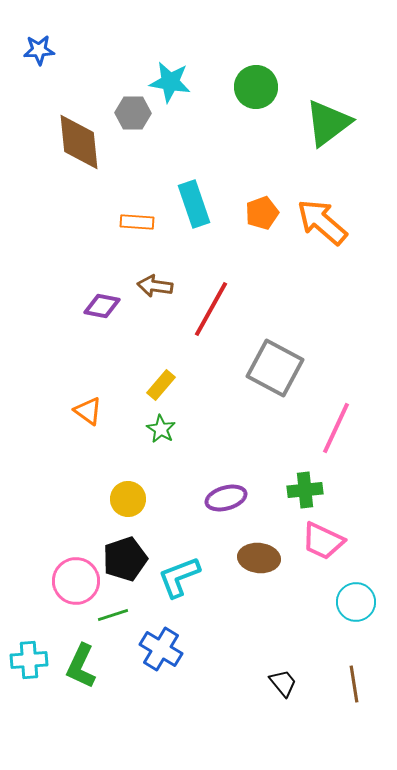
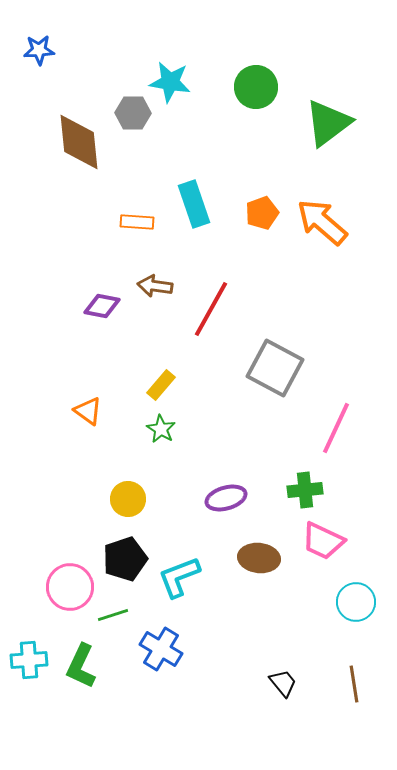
pink circle: moved 6 px left, 6 px down
